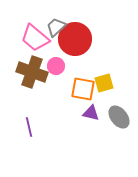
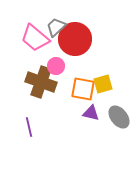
brown cross: moved 9 px right, 10 px down
yellow square: moved 1 px left, 1 px down
